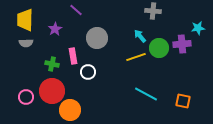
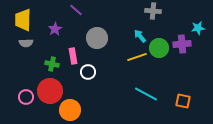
yellow trapezoid: moved 2 px left
yellow line: moved 1 px right
red circle: moved 2 px left
